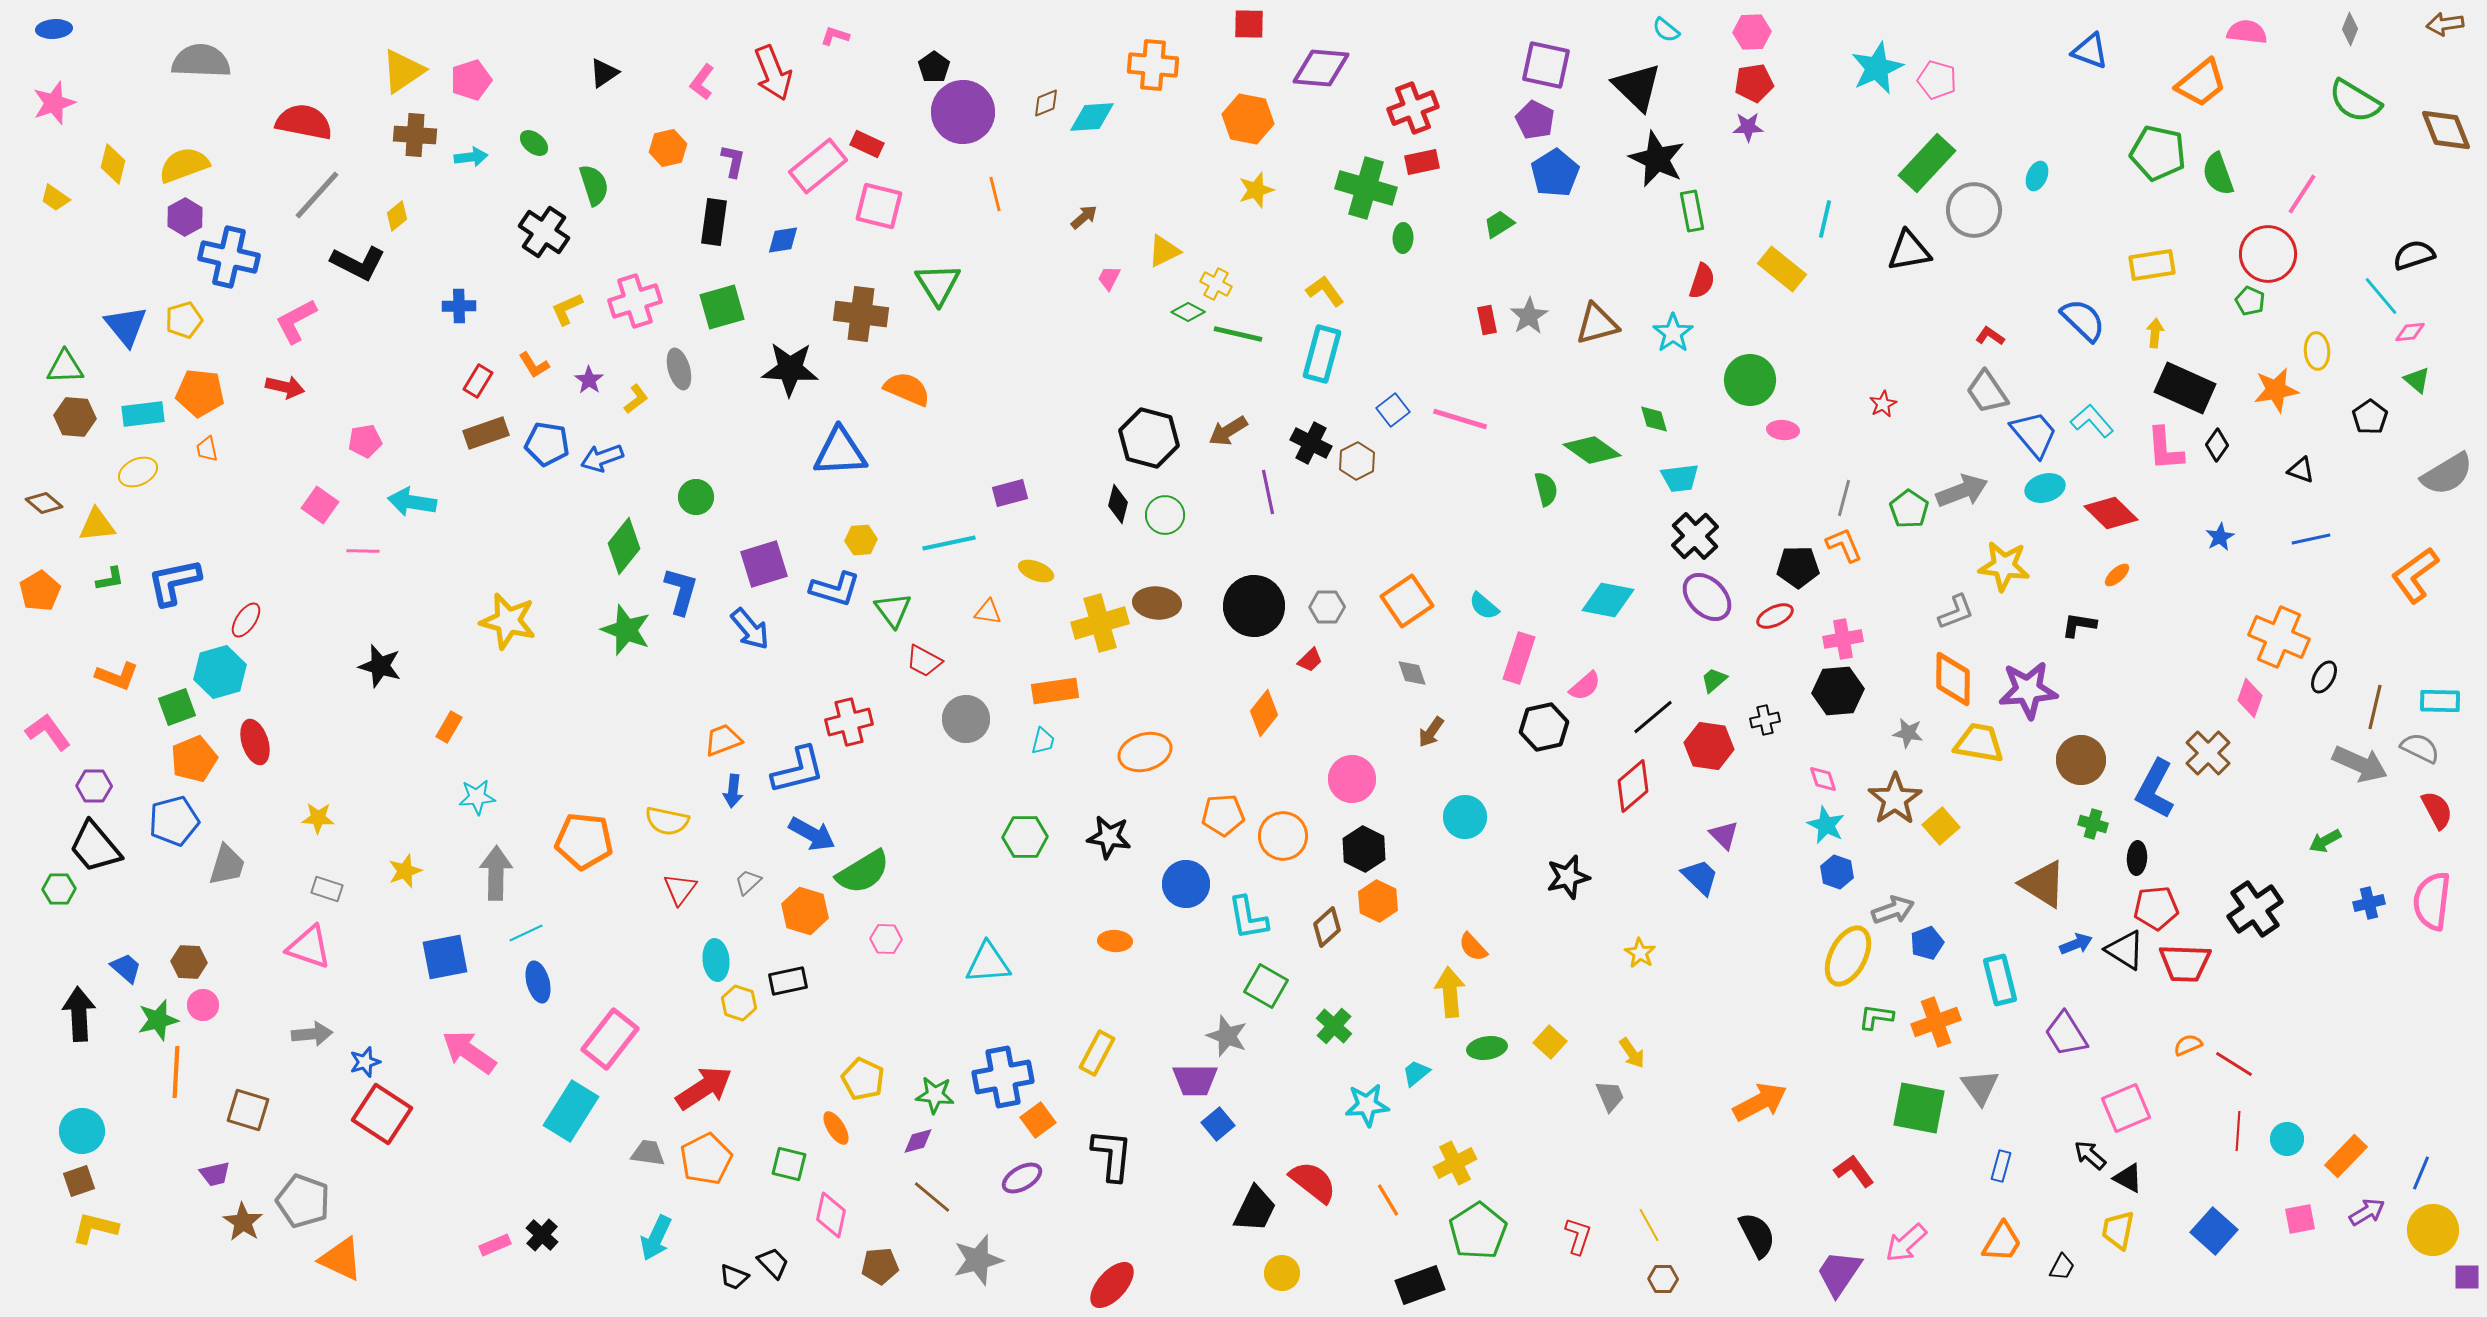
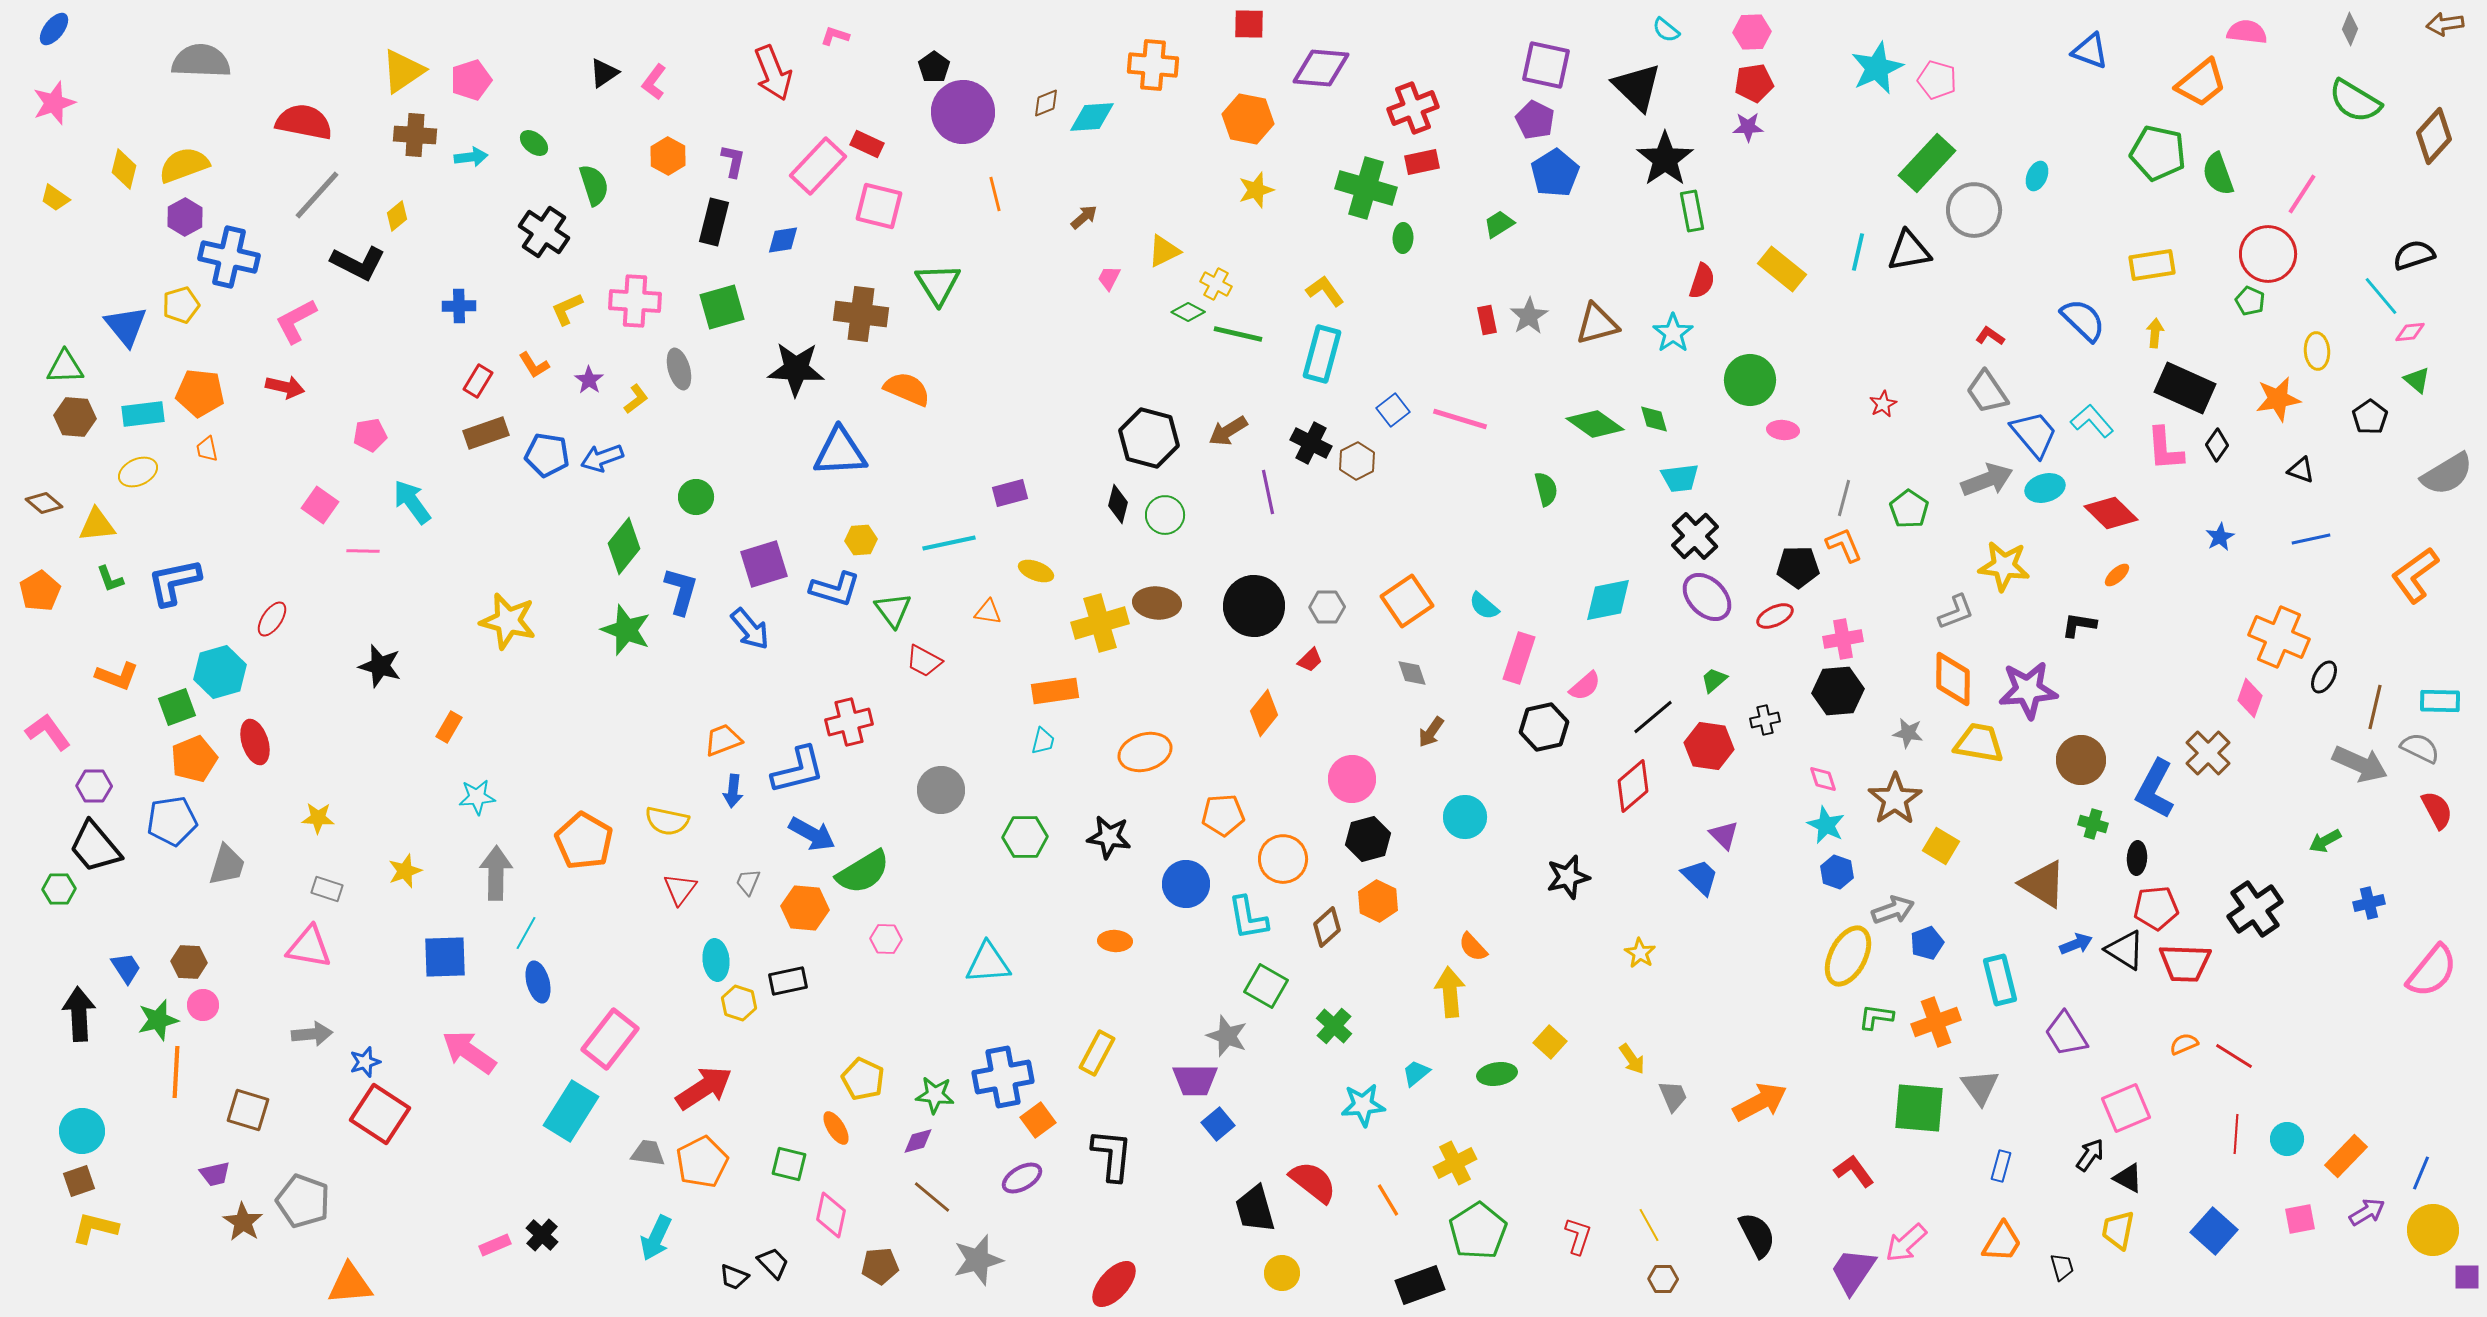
blue ellipse at (54, 29): rotated 48 degrees counterclockwise
pink L-shape at (702, 82): moved 48 px left
brown diamond at (2446, 130): moved 12 px left, 6 px down; rotated 64 degrees clockwise
orange hexagon at (668, 148): moved 8 px down; rotated 18 degrees counterclockwise
black star at (1657, 159): moved 8 px right; rotated 12 degrees clockwise
yellow diamond at (113, 164): moved 11 px right, 5 px down
pink rectangle at (818, 166): rotated 8 degrees counterclockwise
cyan line at (1825, 219): moved 33 px right, 33 px down
black rectangle at (714, 222): rotated 6 degrees clockwise
pink cross at (635, 301): rotated 21 degrees clockwise
yellow pentagon at (184, 320): moved 3 px left, 15 px up
black star at (790, 369): moved 6 px right
orange star at (2276, 390): moved 2 px right, 9 px down
pink pentagon at (365, 441): moved 5 px right, 6 px up
blue pentagon at (547, 444): moved 11 px down
green diamond at (1592, 450): moved 3 px right, 26 px up
gray arrow at (1962, 491): moved 25 px right, 11 px up
cyan arrow at (412, 502): rotated 45 degrees clockwise
green L-shape at (110, 579): rotated 80 degrees clockwise
cyan diamond at (1608, 600): rotated 22 degrees counterclockwise
red ellipse at (246, 620): moved 26 px right, 1 px up
gray circle at (966, 719): moved 25 px left, 71 px down
blue pentagon at (174, 821): moved 2 px left; rotated 6 degrees clockwise
yellow square at (1941, 826): moved 20 px down; rotated 18 degrees counterclockwise
orange circle at (1283, 836): moved 23 px down
orange pentagon at (584, 841): rotated 24 degrees clockwise
black hexagon at (1364, 849): moved 4 px right, 10 px up; rotated 18 degrees clockwise
gray trapezoid at (748, 882): rotated 24 degrees counterclockwise
pink semicircle at (2432, 901): moved 70 px down; rotated 148 degrees counterclockwise
orange hexagon at (805, 911): moved 3 px up; rotated 12 degrees counterclockwise
cyan line at (526, 933): rotated 36 degrees counterclockwise
pink triangle at (309, 947): rotated 9 degrees counterclockwise
blue square at (445, 957): rotated 9 degrees clockwise
blue trapezoid at (126, 968): rotated 16 degrees clockwise
orange semicircle at (2188, 1045): moved 4 px left, 1 px up
green ellipse at (1487, 1048): moved 10 px right, 26 px down
yellow arrow at (1632, 1053): moved 6 px down
red line at (2234, 1064): moved 8 px up
gray trapezoid at (1610, 1096): moved 63 px right
cyan star at (1367, 1105): moved 4 px left
green square at (1919, 1108): rotated 6 degrees counterclockwise
red square at (382, 1114): moved 2 px left
red line at (2238, 1131): moved 2 px left, 3 px down
black arrow at (2090, 1155): rotated 84 degrees clockwise
orange pentagon at (706, 1159): moved 4 px left, 3 px down
black trapezoid at (1255, 1209): rotated 138 degrees clockwise
orange triangle at (341, 1259): moved 9 px right, 25 px down; rotated 30 degrees counterclockwise
black trapezoid at (2062, 1267): rotated 44 degrees counterclockwise
purple trapezoid at (1839, 1273): moved 14 px right, 2 px up
red ellipse at (1112, 1285): moved 2 px right, 1 px up
